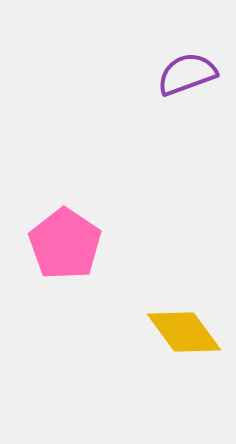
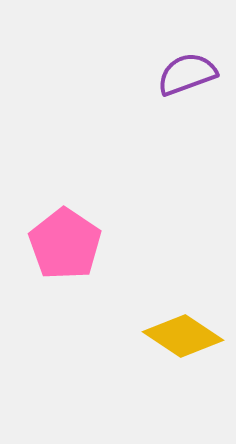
yellow diamond: moved 1 px left, 4 px down; rotated 20 degrees counterclockwise
